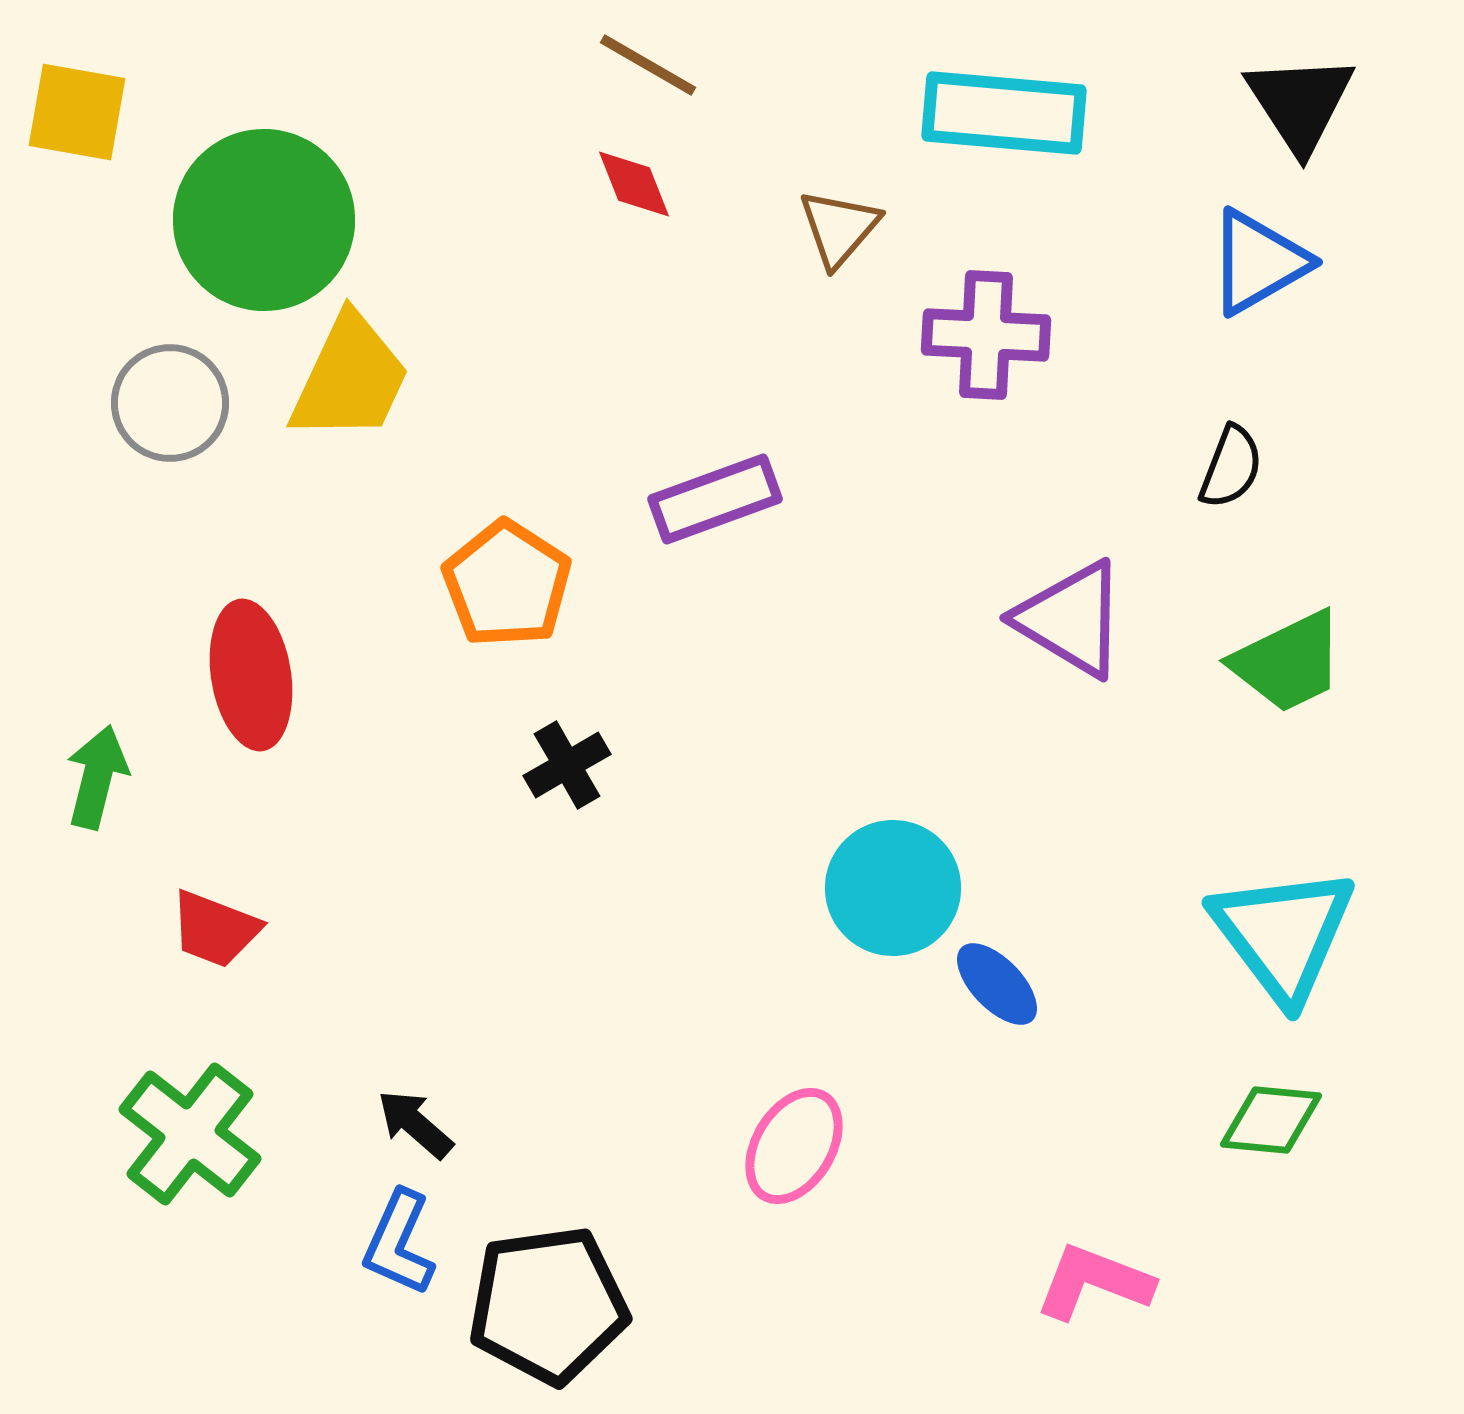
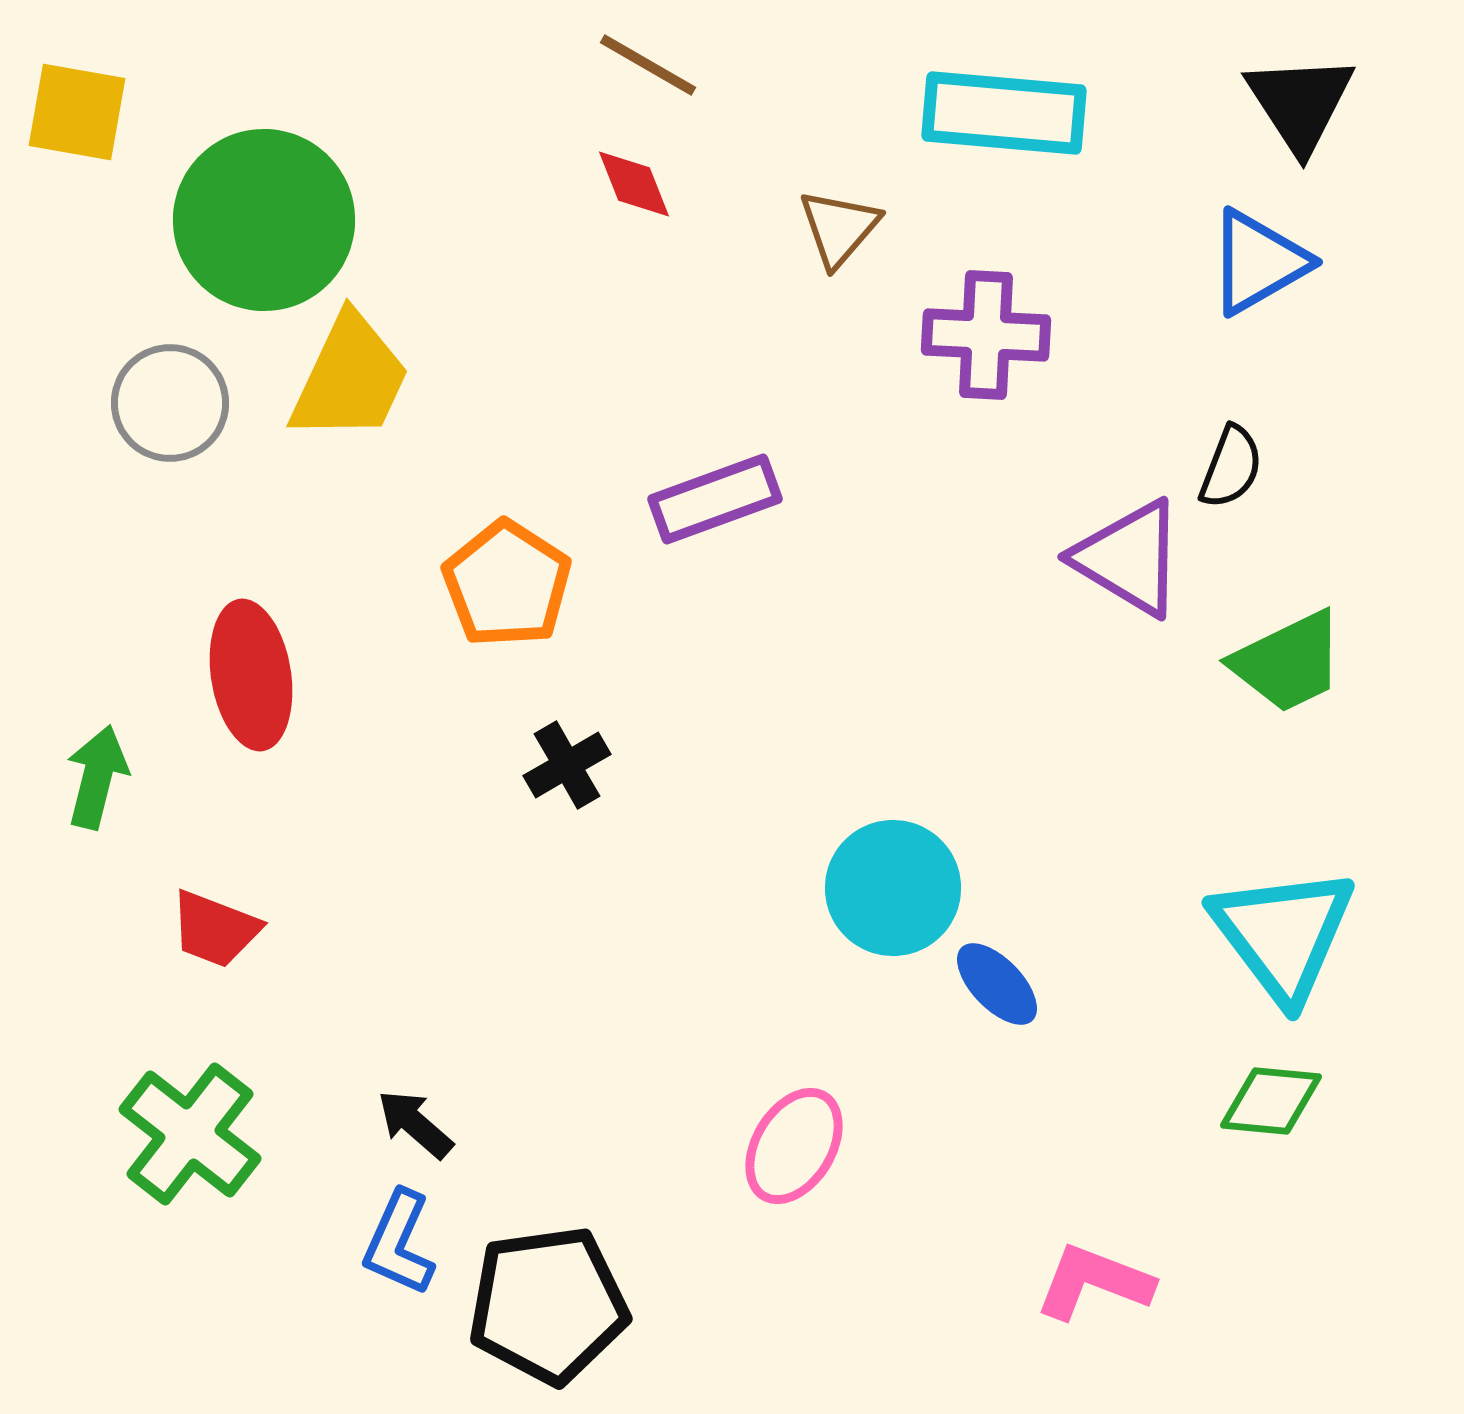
purple triangle: moved 58 px right, 61 px up
green diamond: moved 19 px up
